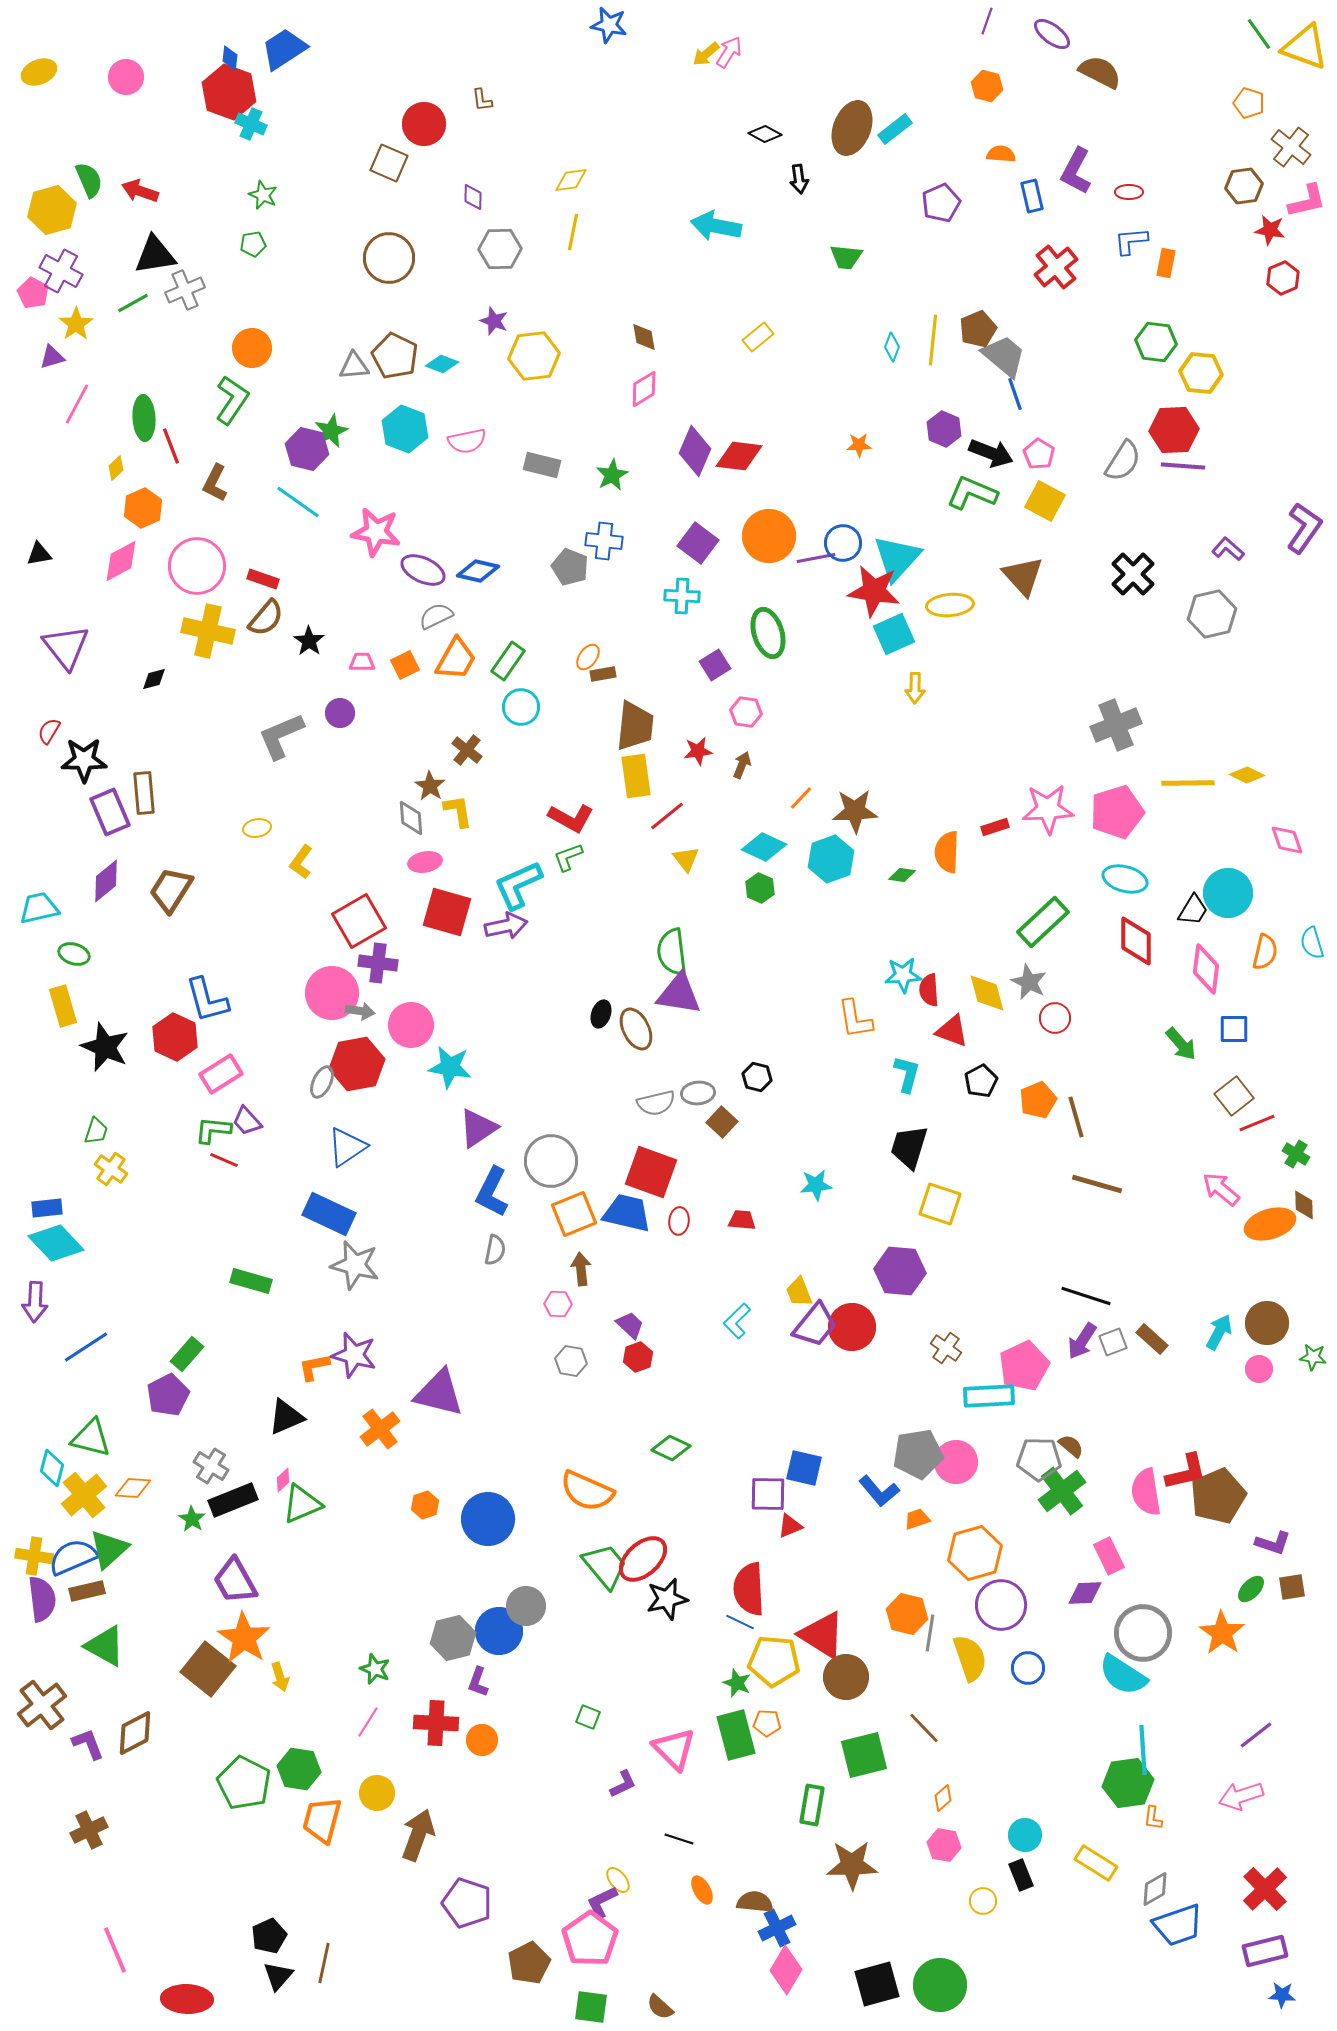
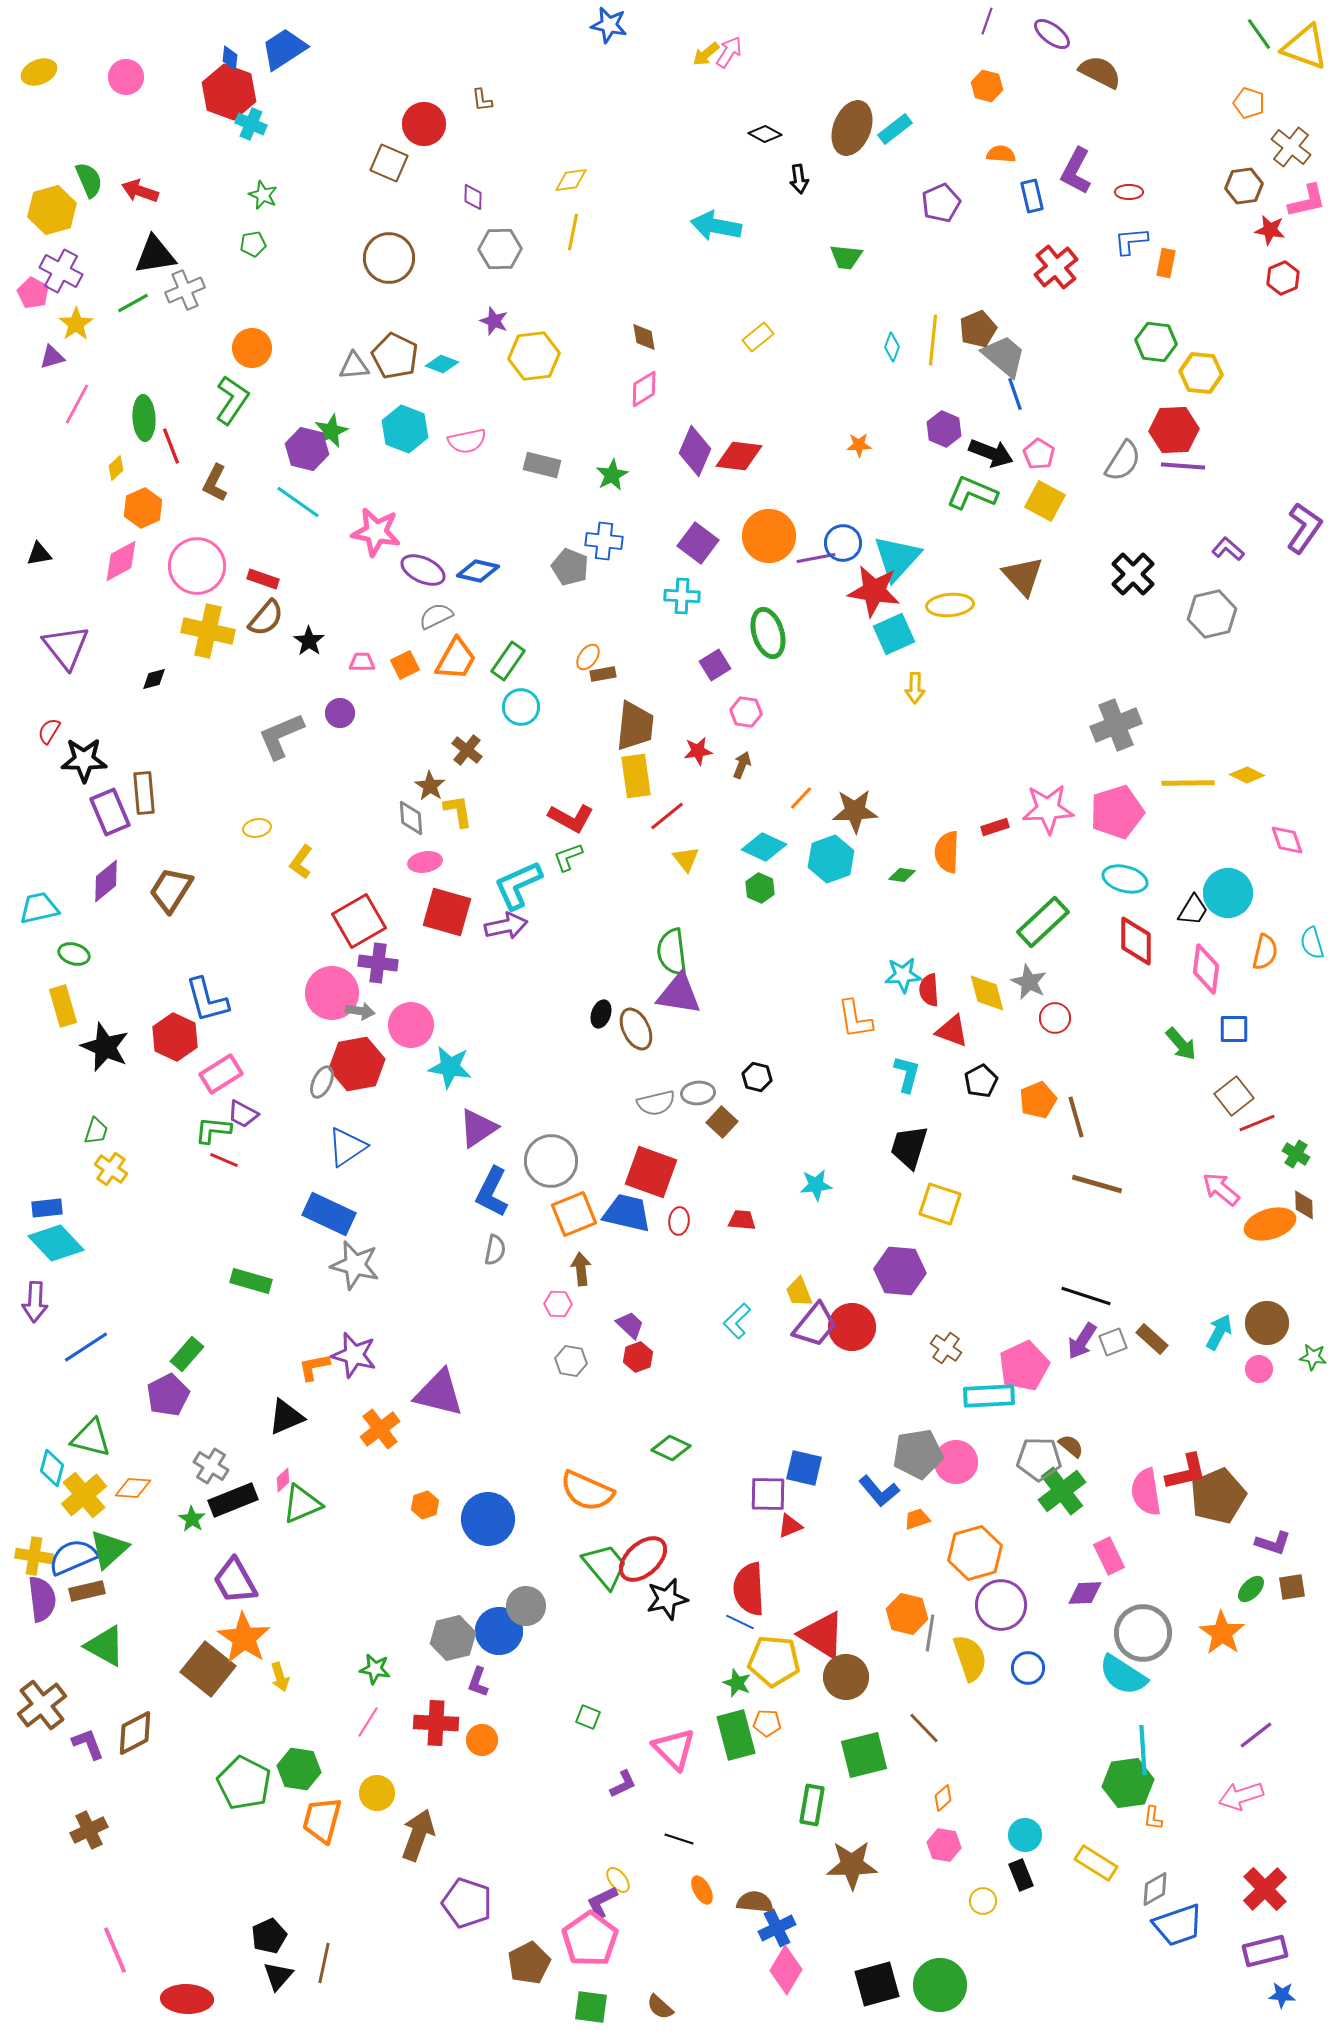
purple trapezoid at (247, 1121): moved 4 px left, 7 px up; rotated 20 degrees counterclockwise
green star at (375, 1669): rotated 12 degrees counterclockwise
